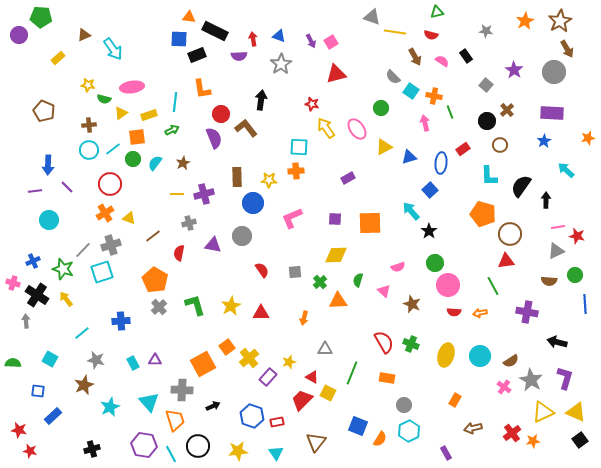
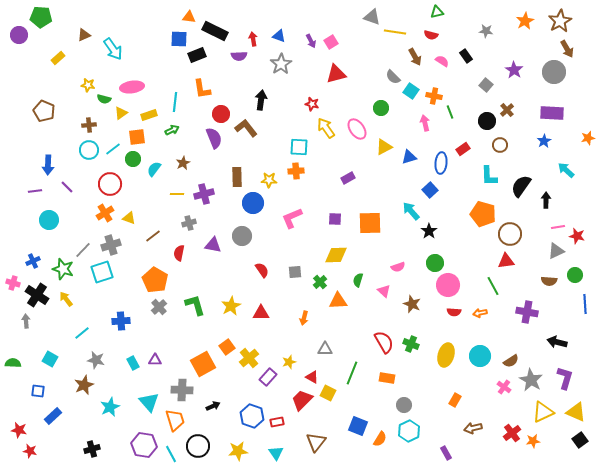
cyan semicircle at (155, 163): moved 1 px left, 6 px down
